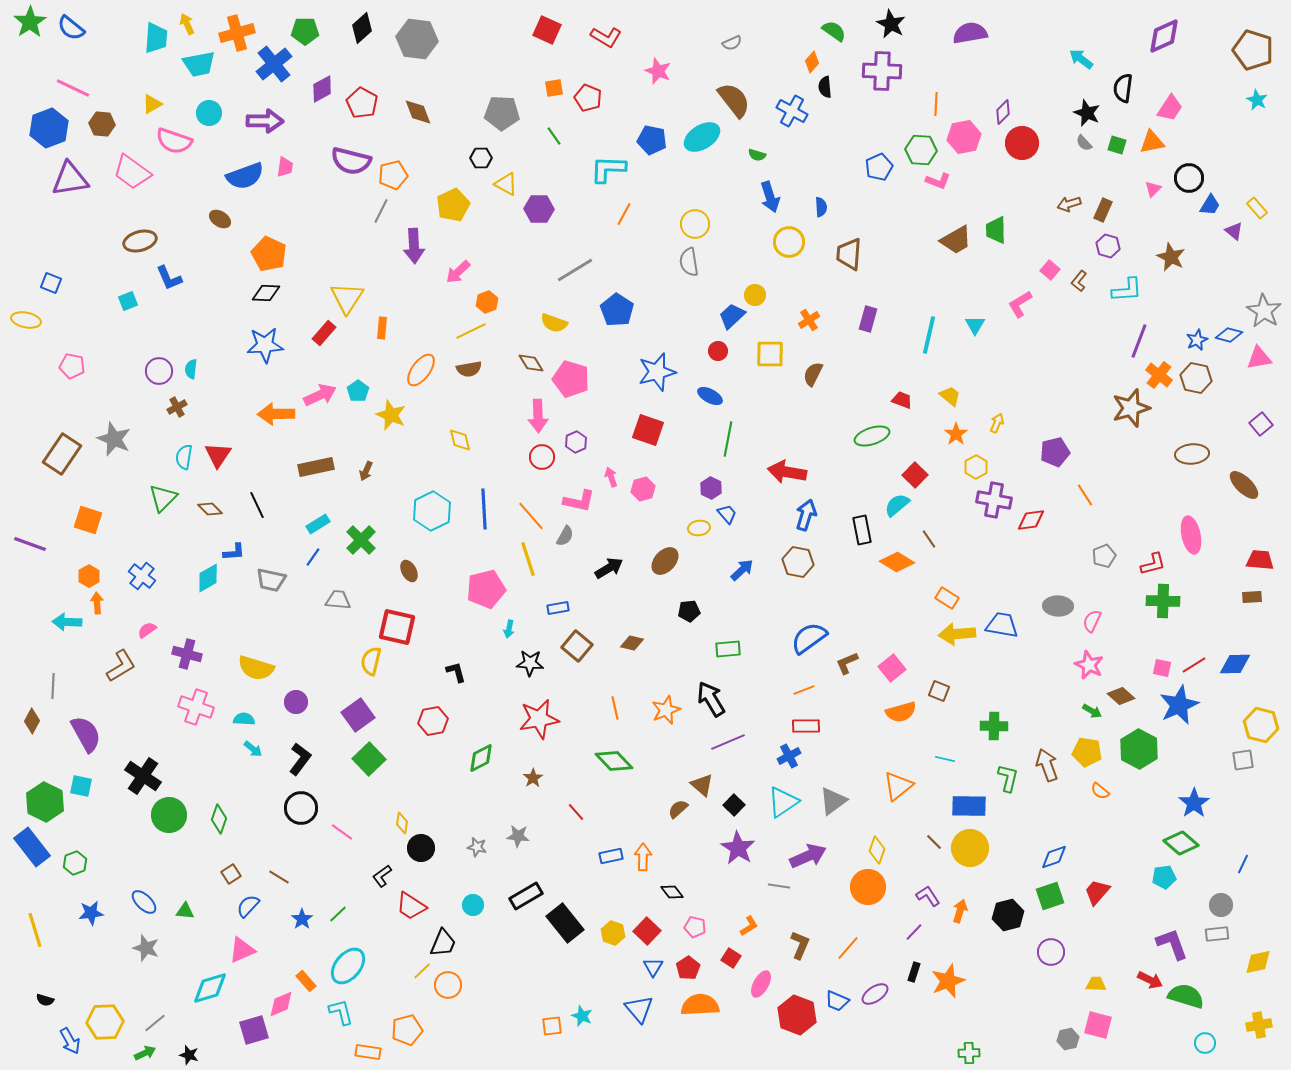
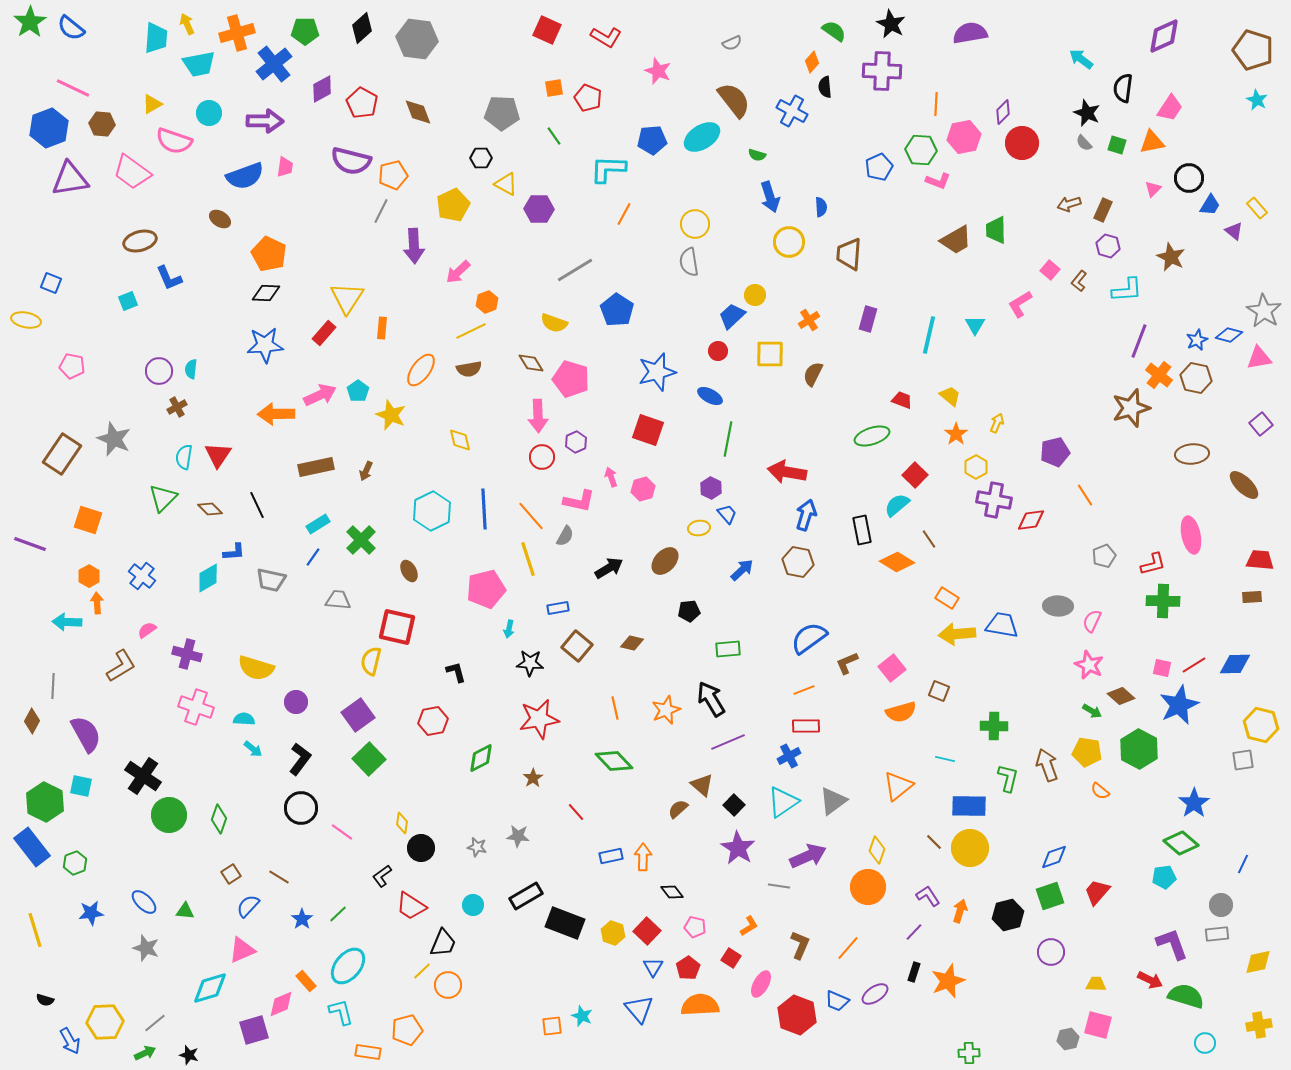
blue pentagon at (652, 140): rotated 16 degrees counterclockwise
black rectangle at (565, 923): rotated 30 degrees counterclockwise
